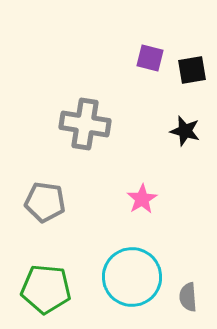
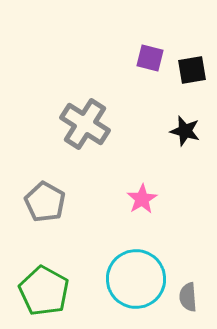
gray cross: rotated 24 degrees clockwise
gray pentagon: rotated 21 degrees clockwise
cyan circle: moved 4 px right, 2 px down
green pentagon: moved 2 px left, 2 px down; rotated 24 degrees clockwise
